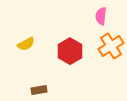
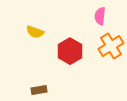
pink semicircle: moved 1 px left
yellow semicircle: moved 9 px right, 12 px up; rotated 48 degrees clockwise
